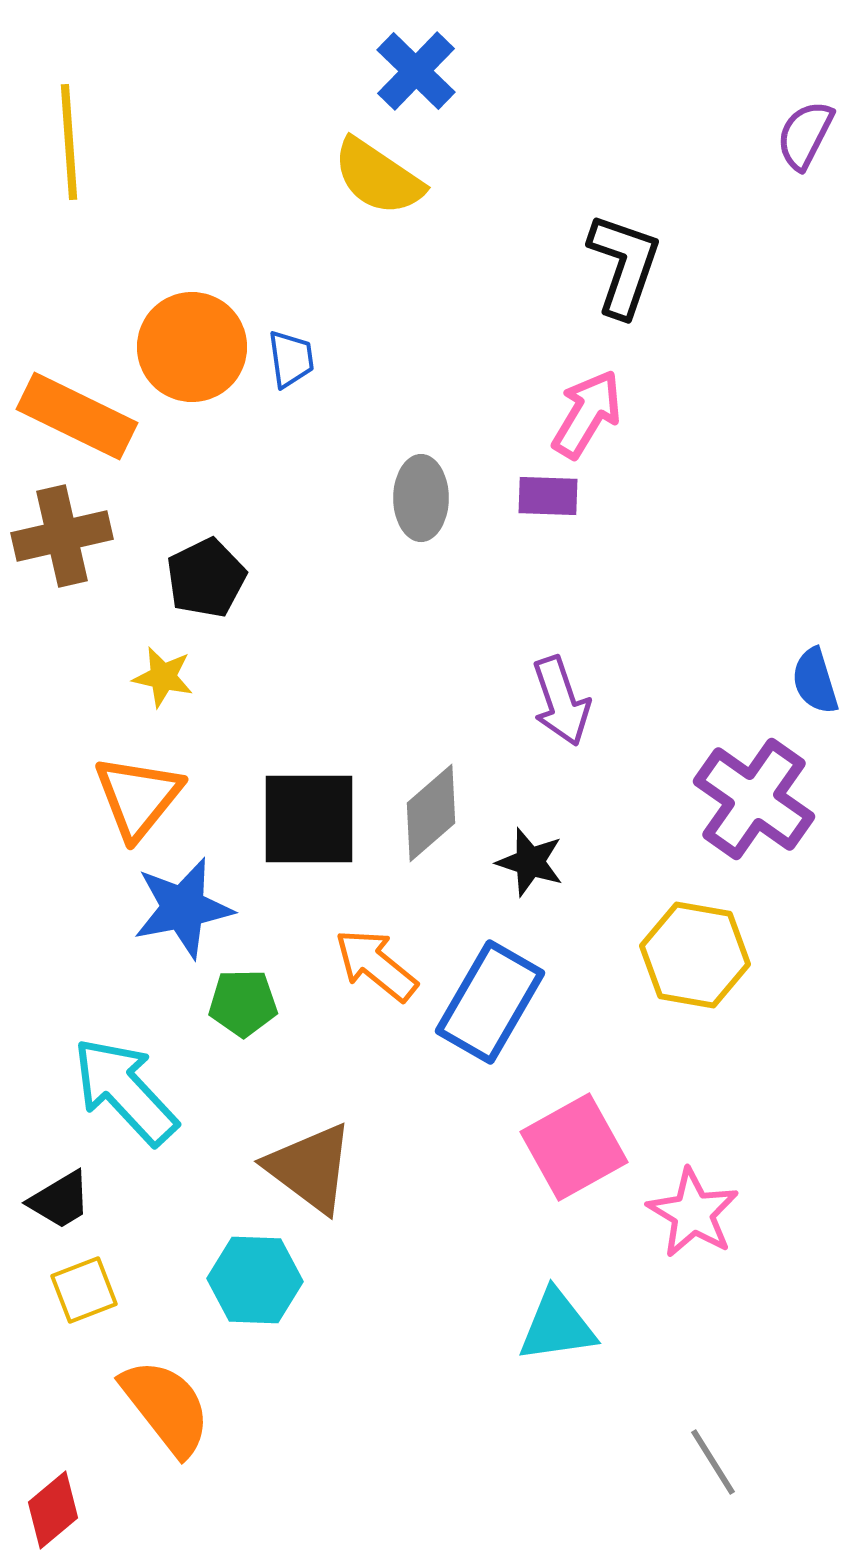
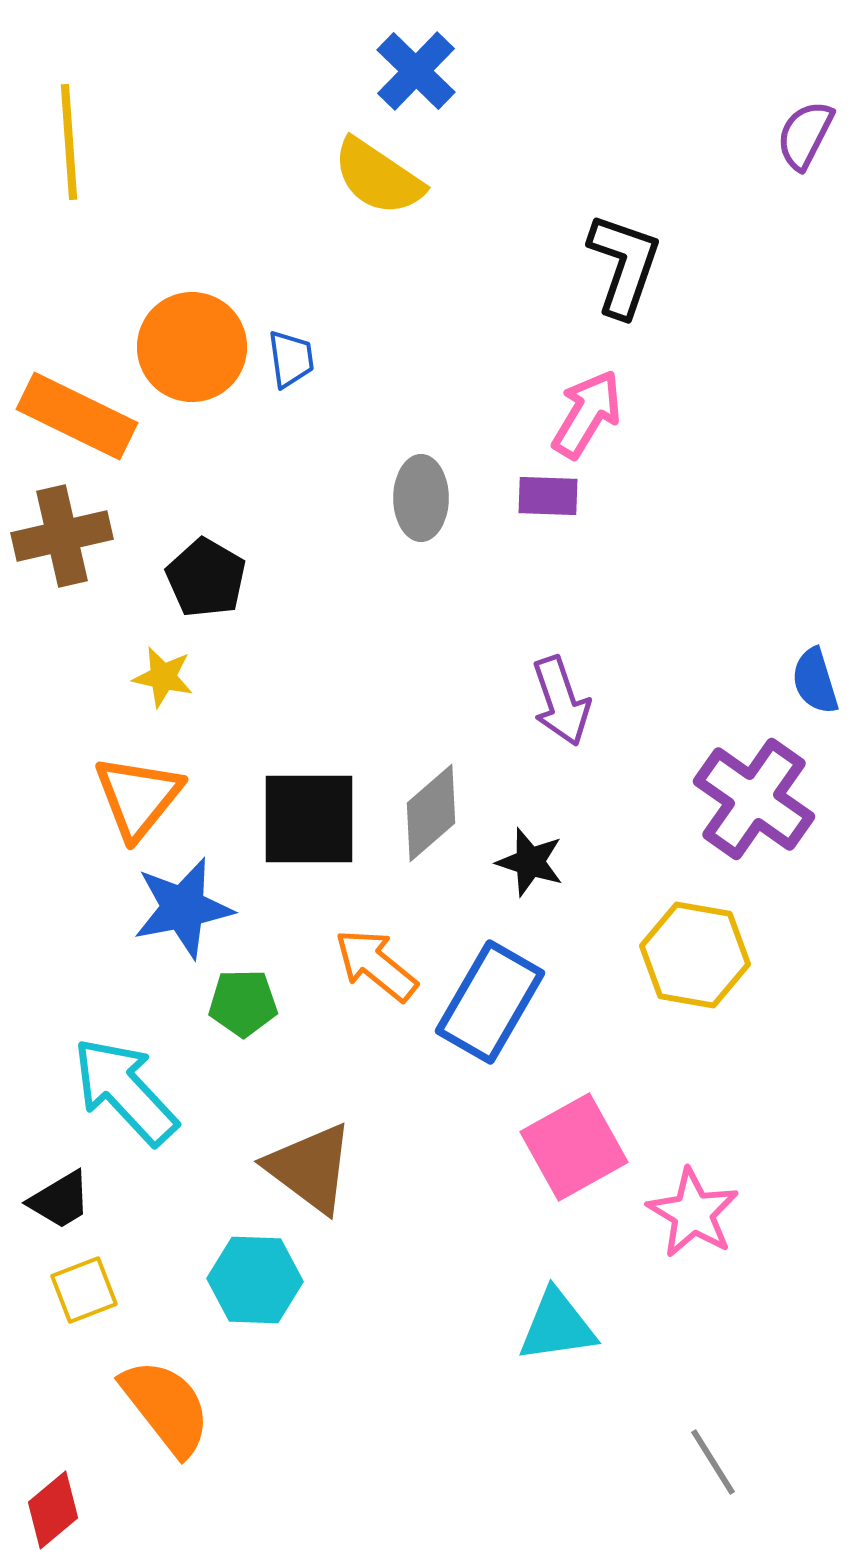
black pentagon: rotated 16 degrees counterclockwise
